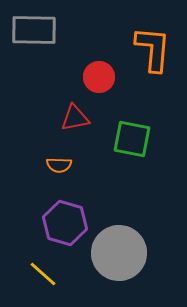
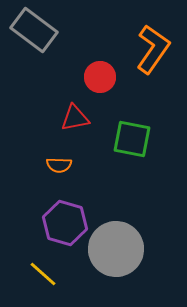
gray rectangle: rotated 36 degrees clockwise
orange L-shape: rotated 30 degrees clockwise
red circle: moved 1 px right
gray circle: moved 3 px left, 4 px up
